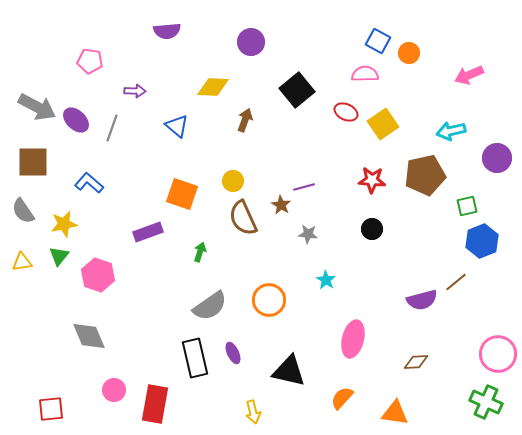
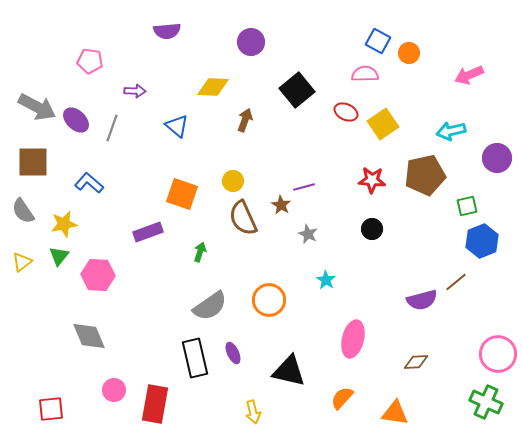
gray star at (308, 234): rotated 18 degrees clockwise
yellow triangle at (22, 262): rotated 30 degrees counterclockwise
pink hexagon at (98, 275): rotated 16 degrees counterclockwise
